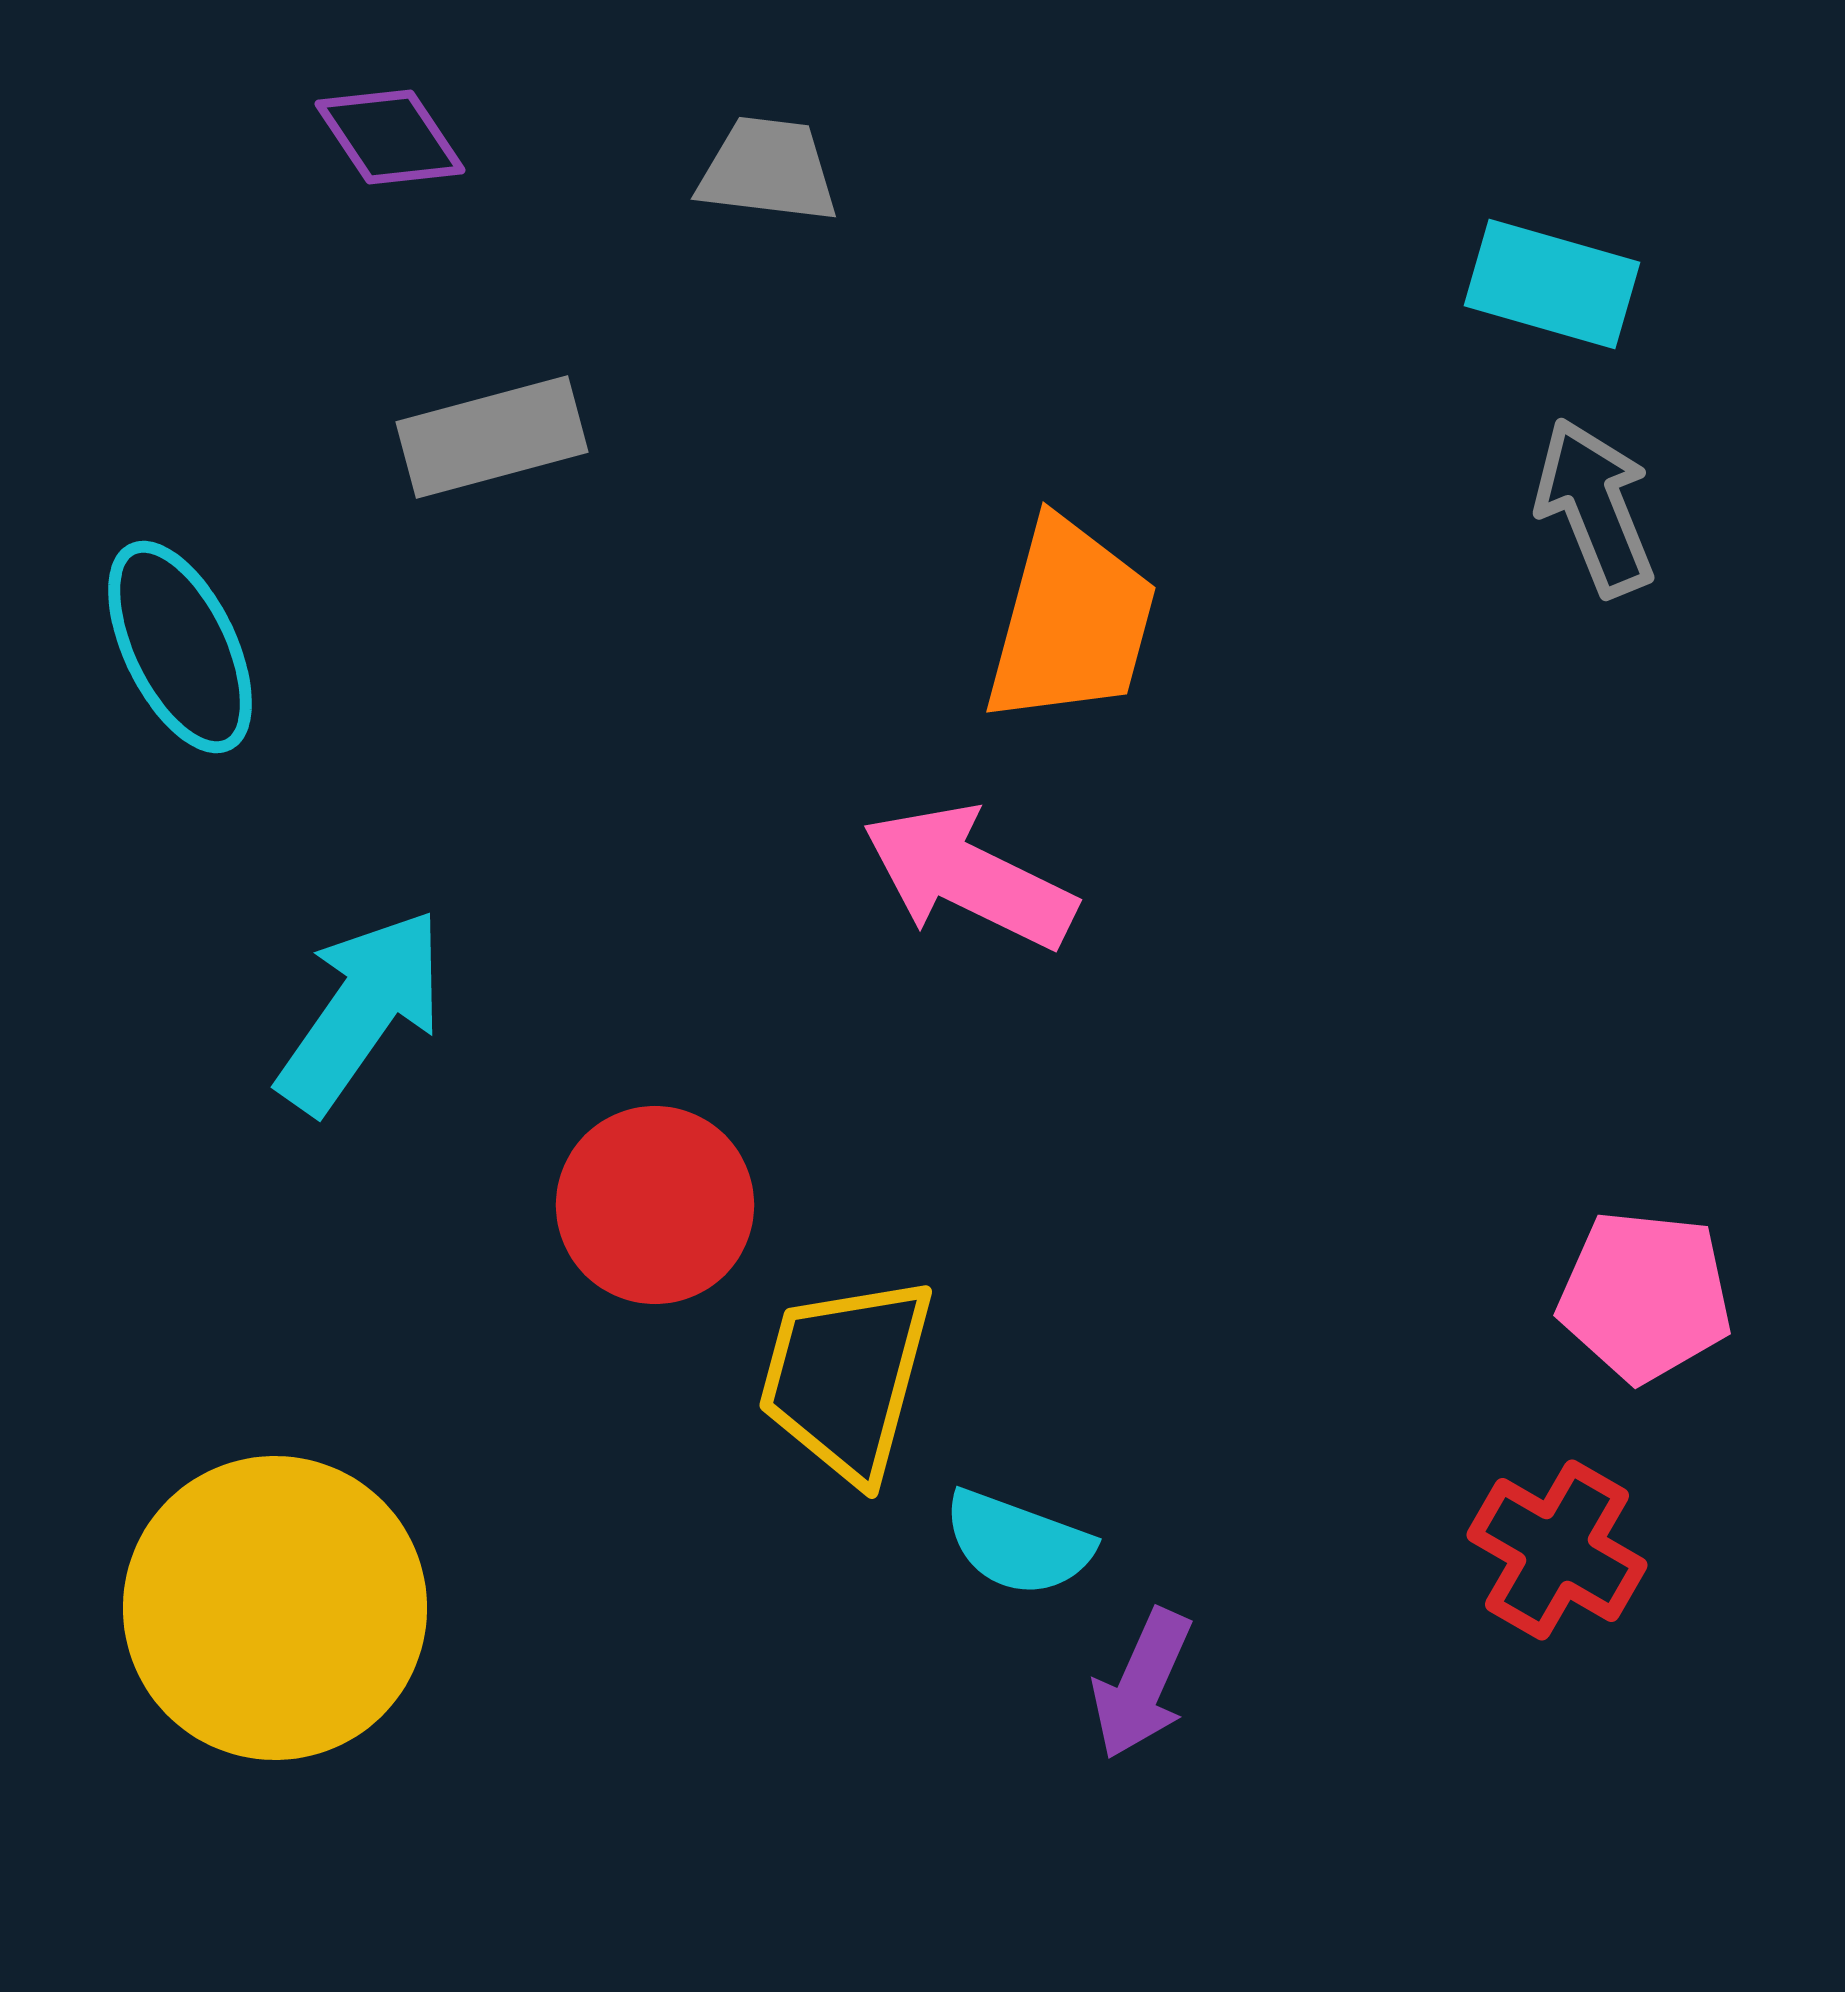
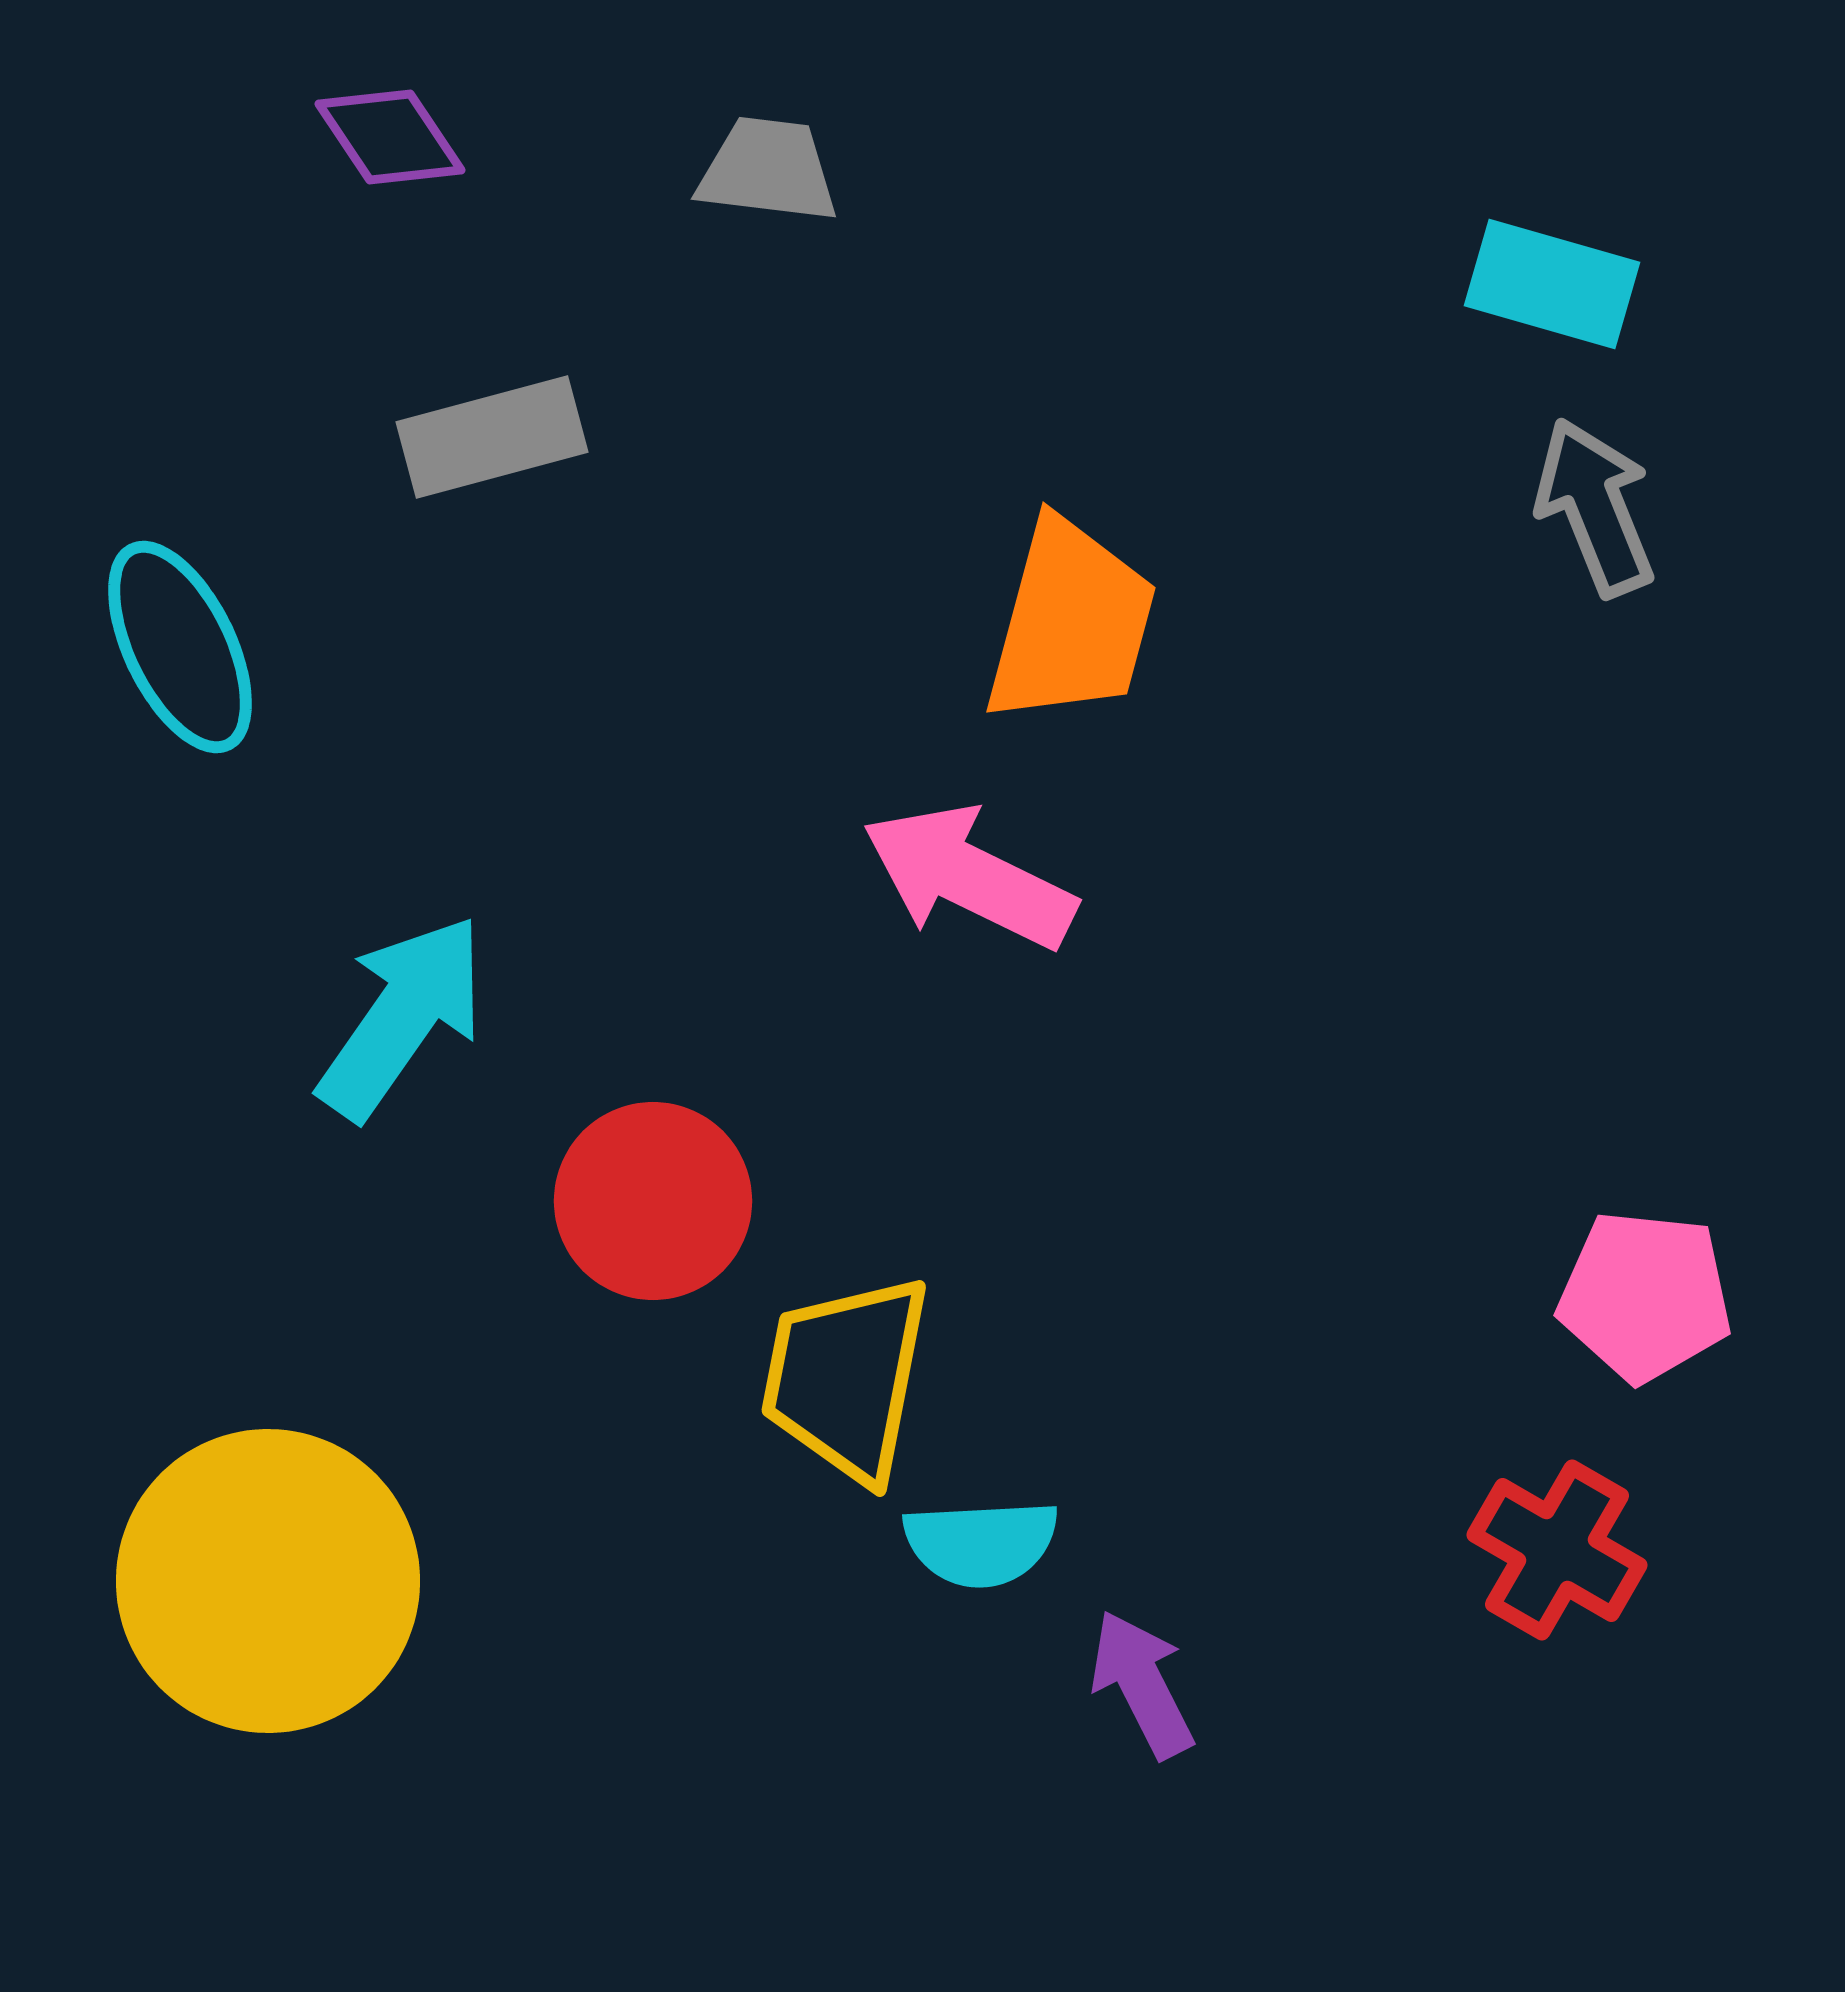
cyan arrow: moved 41 px right, 6 px down
red circle: moved 2 px left, 4 px up
yellow trapezoid: rotated 4 degrees counterclockwise
cyan semicircle: moved 37 px left; rotated 23 degrees counterclockwise
yellow circle: moved 7 px left, 27 px up
purple arrow: rotated 129 degrees clockwise
